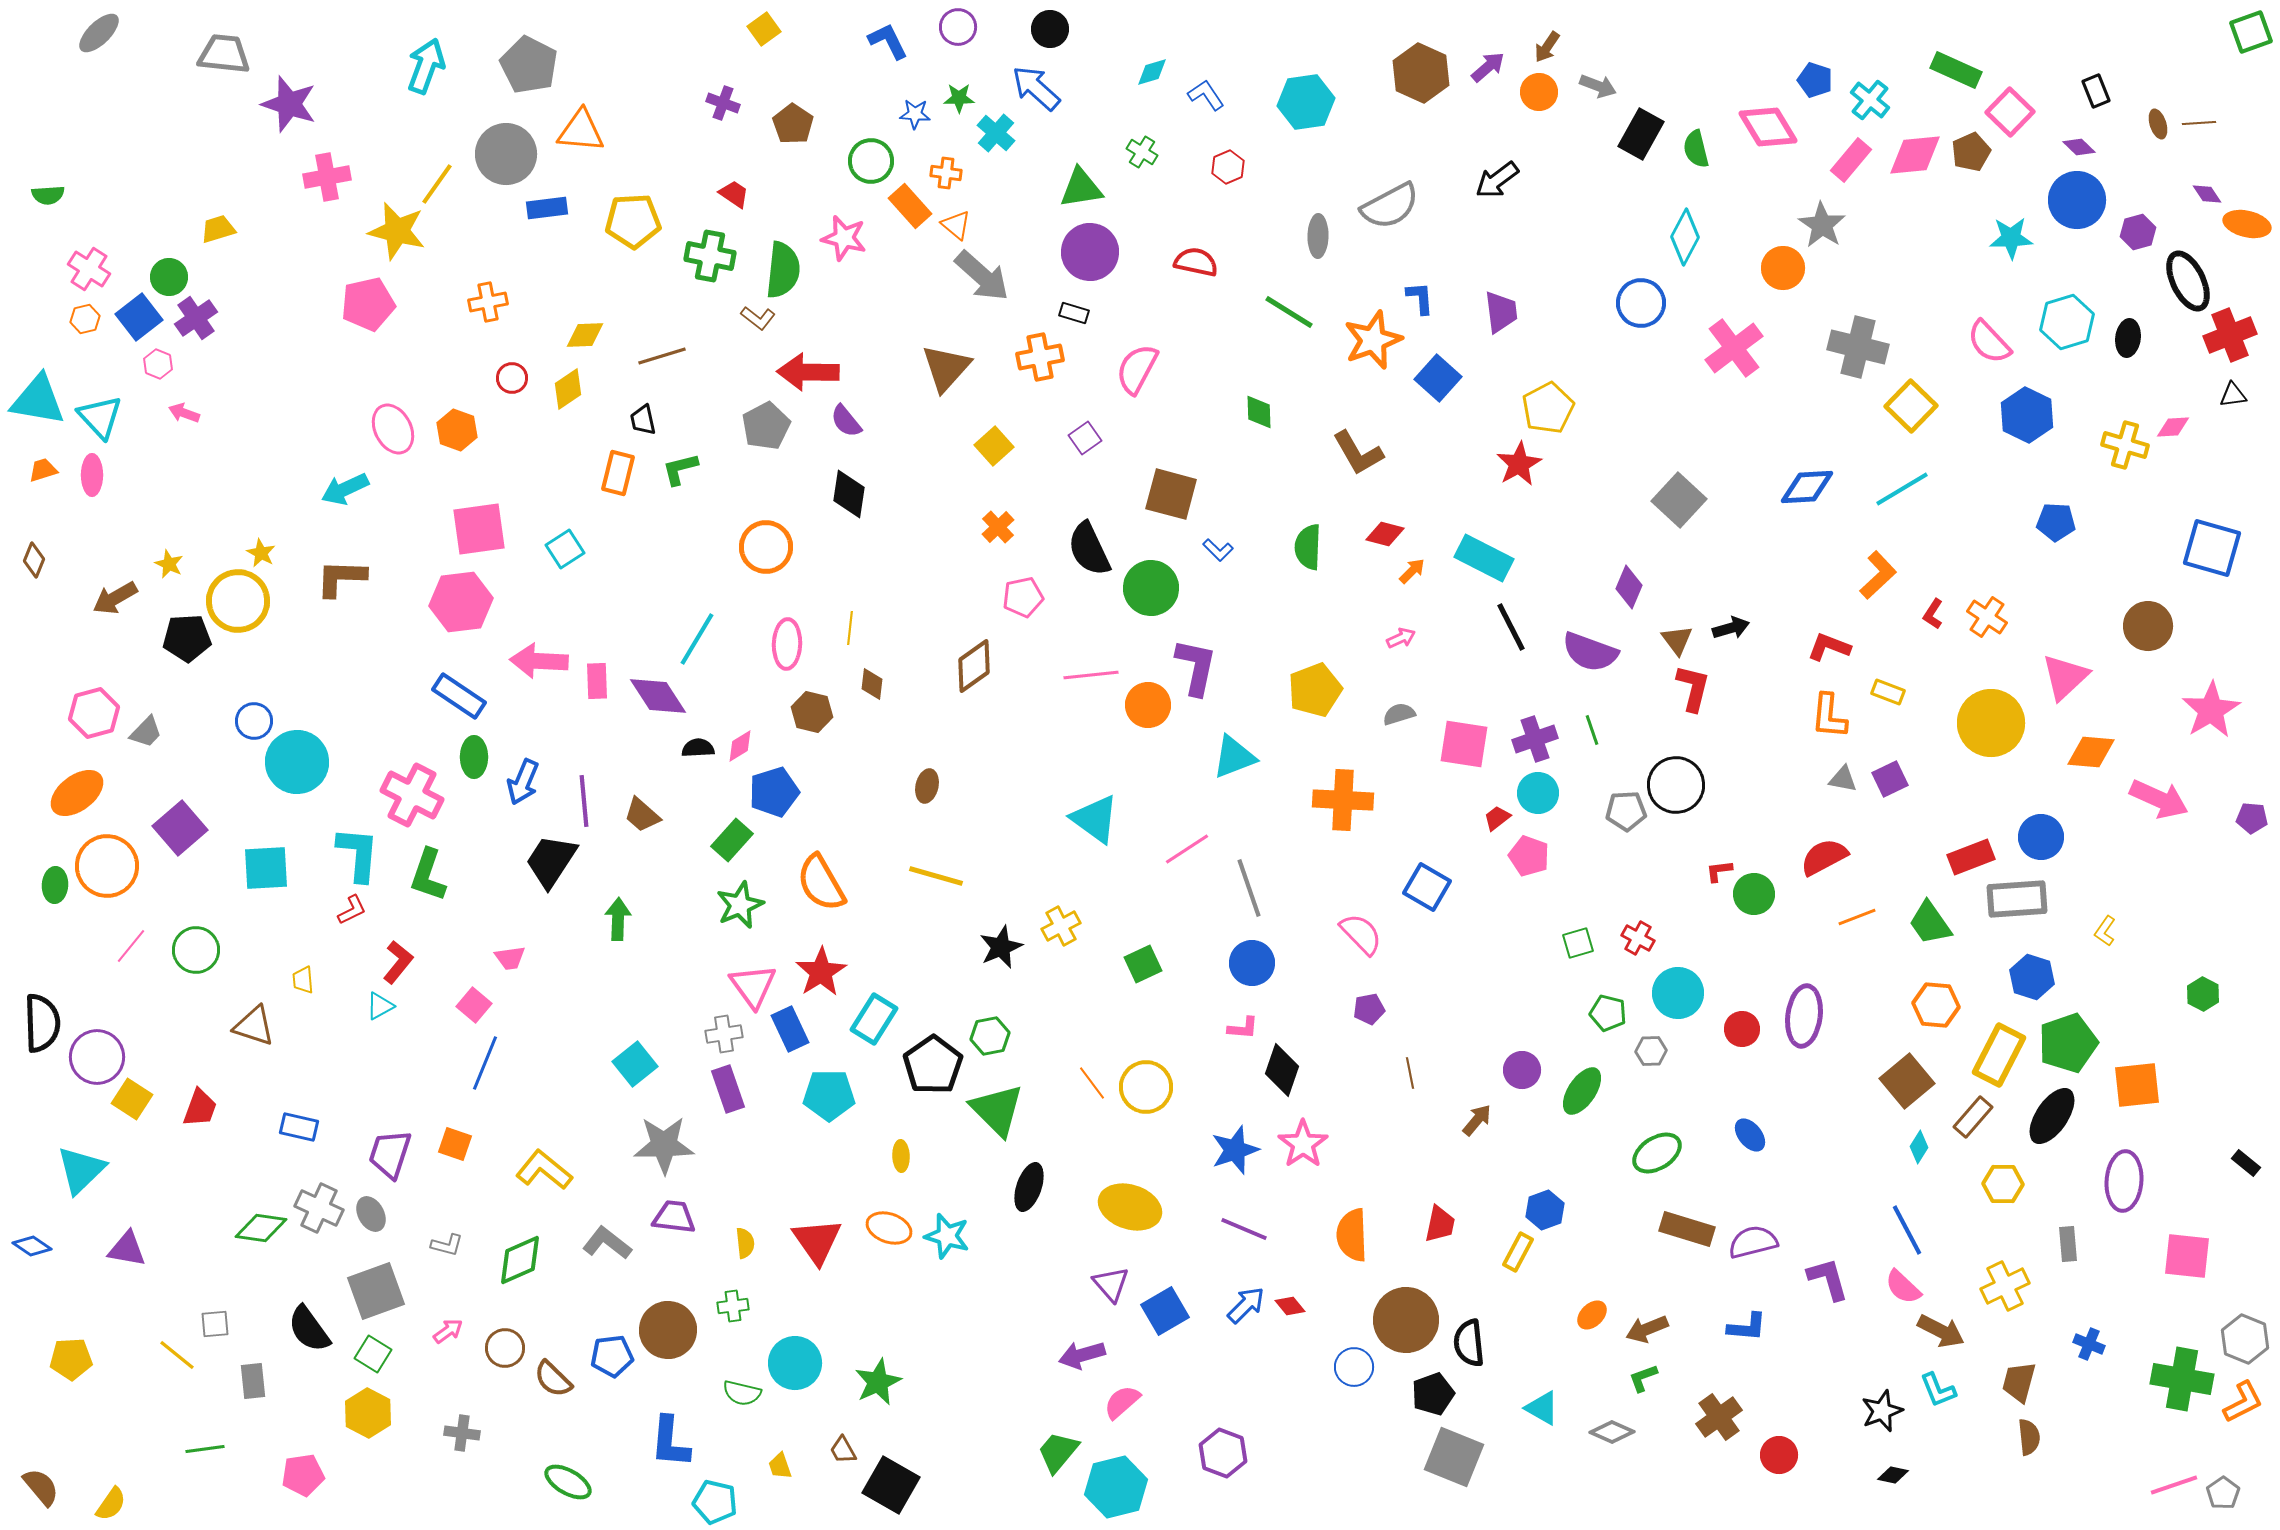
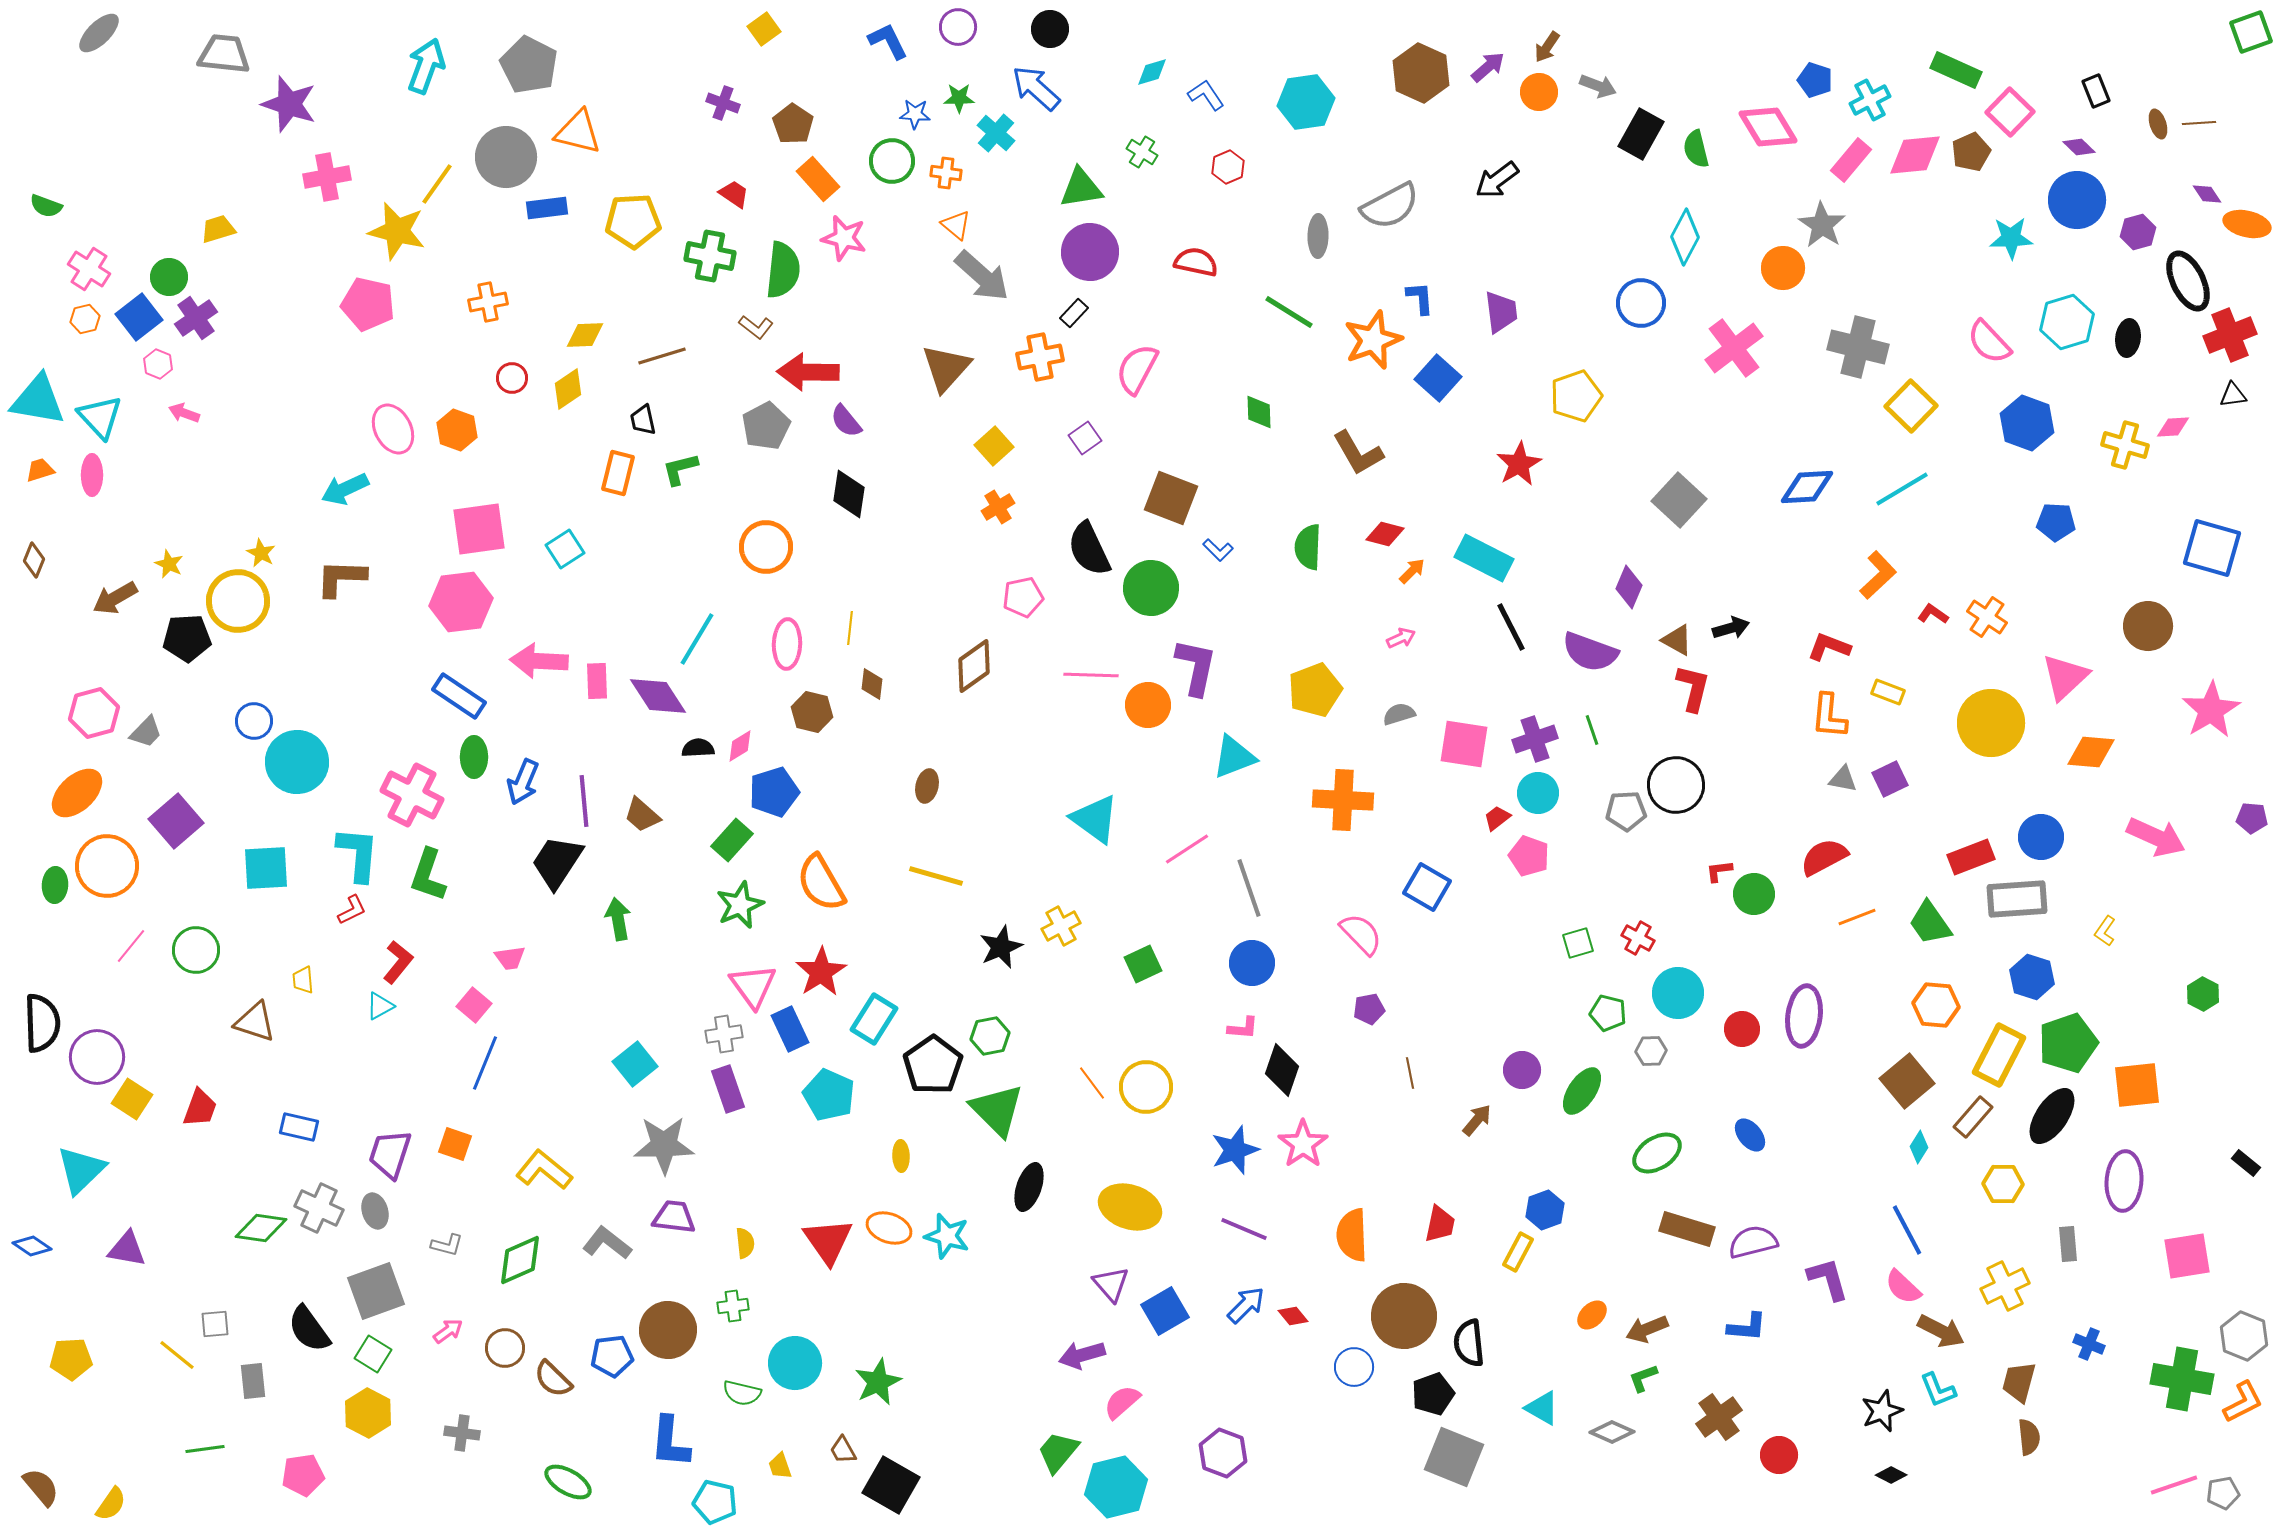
cyan cross at (1870, 100): rotated 24 degrees clockwise
orange triangle at (581, 131): moved 3 px left, 1 px down; rotated 9 degrees clockwise
gray circle at (506, 154): moved 3 px down
green circle at (871, 161): moved 21 px right
green semicircle at (48, 195): moved 2 px left, 11 px down; rotated 24 degrees clockwise
orange rectangle at (910, 206): moved 92 px left, 27 px up
pink pentagon at (368, 304): rotated 26 degrees clockwise
black rectangle at (1074, 313): rotated 64 degrees counterclockwise
brown L-shape at (758, 318): moved 2 px left, 9 px down
yellow pentagon at (1548, 408): moved 28 px right, 12 px up; rotated 9 degrees clockwise
blue hexagon at (2027, 415): moved 8 px down; rotated 6 degrees counterclockwise
orange trapezoid at (43, 470): moved 3 px left
brown square at (1171, 494): moved 4 px down; rotated 6 degrees clockwise
orange cross at (998, 527): moved 20 px up; rotated 12 degrees clockwise
red L-shape at (1933, 614): rotated 92 degrees clockwise
brown triangle at (1677, 640): rotated 24 degrees counterclockwise
pink line at (1091, 675): rotated 8 degrees clockwise
orange ellipse at (77, 793): rotated 6 degrees counterclockwise
pink arrow at (2159, 799): moved 3 px left, 38 px down
purple square at (180, 828): moved 4 px left, 7 px up
black trapezoid at (551, 861): moved 6 px right, 1 px down
green arrow at (618, 919): rotated 12 degrees counterclockwise
brown triangle at (254, 1026): moved 1 px right, 4 px up
cyan pentagon at (829, 1095): rotated 24 degrees clockwise
gray ellipse at (371, 1214): moved 4 px right, 3 px up; rotated 12 degrees clockwise
red triangle at (817, 1241): moved 11 px right
pink square at (2187, 1256): rotated 15 degrees counterclockwise
red diamond at (1290, 1306): moved 3 px right, 10 px down
brown circle at (1406, 1320): moved 2 px left, 4 px up
gray hexagon at (2245, 1339): moved 1 px left, 3 px up
black diamond at (1893, 1475): moved 2 px left; rotated 16 degrees clockwise
gray pentagon at (2223, 1493): rotated 24 degrees clockwise
